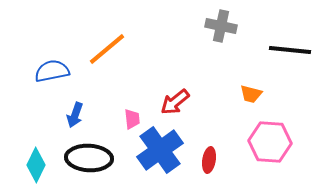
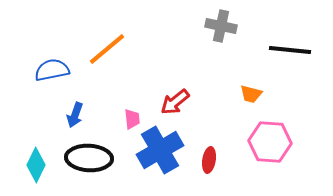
blue semicircle: moved 1 px up
blue cross: rotated 6 degrees clockwise
